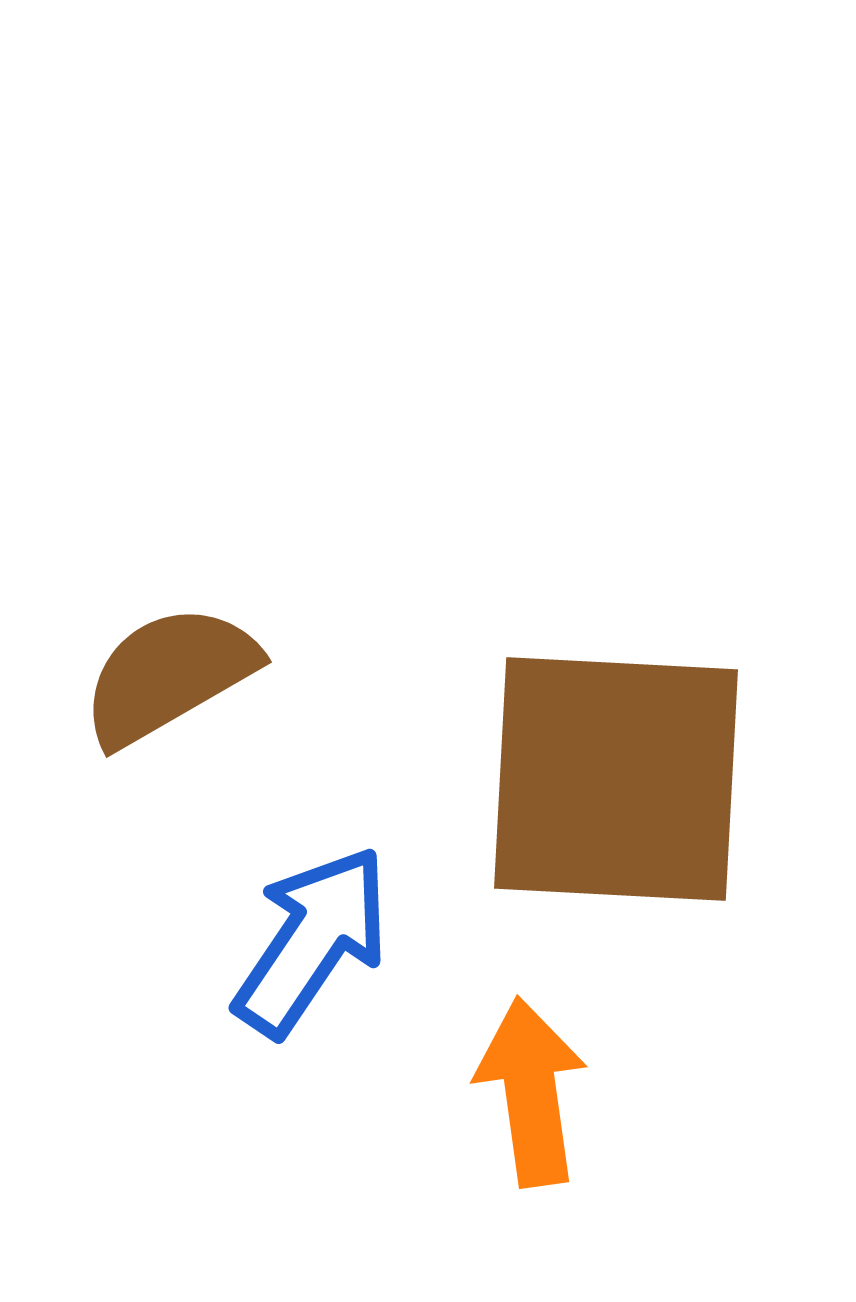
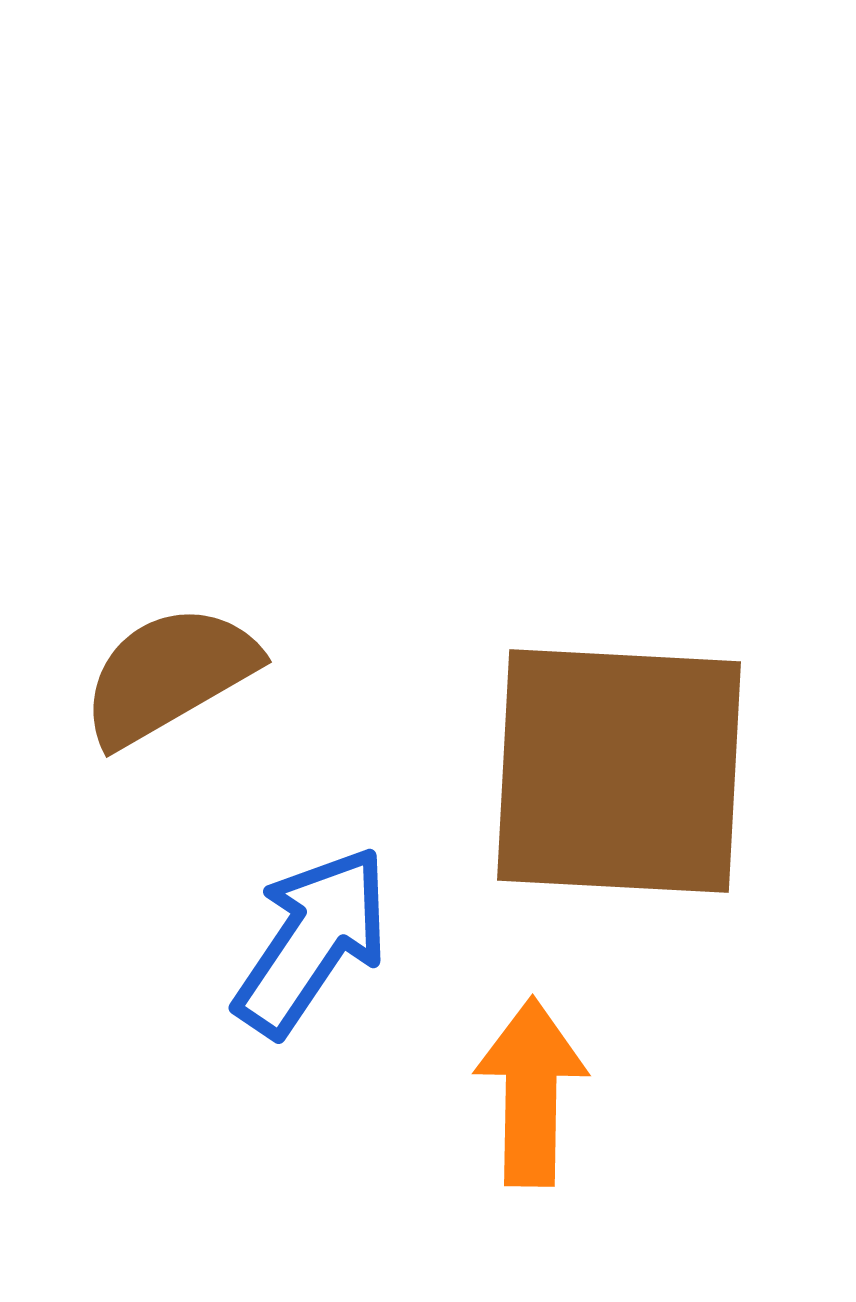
brown square: moved 3 px right, 8 px up
orange arrow: rotated 9 degrees clockwise
